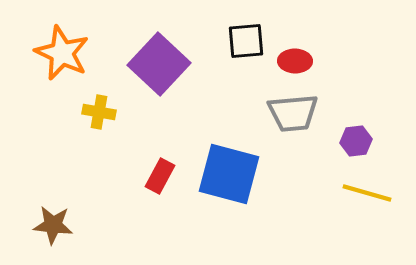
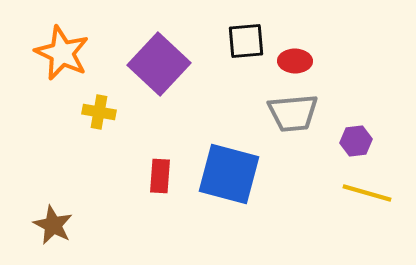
red rectangle: rotated 24 degrees counterclockwise
brown star: rotated 21 degrees clockwise
